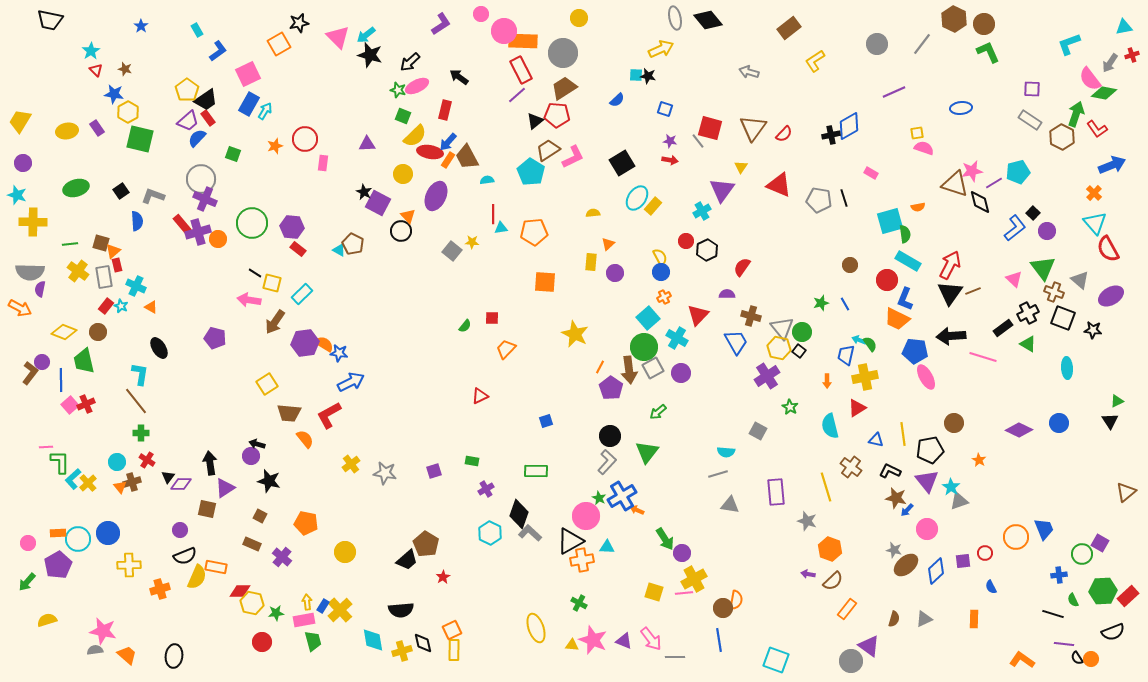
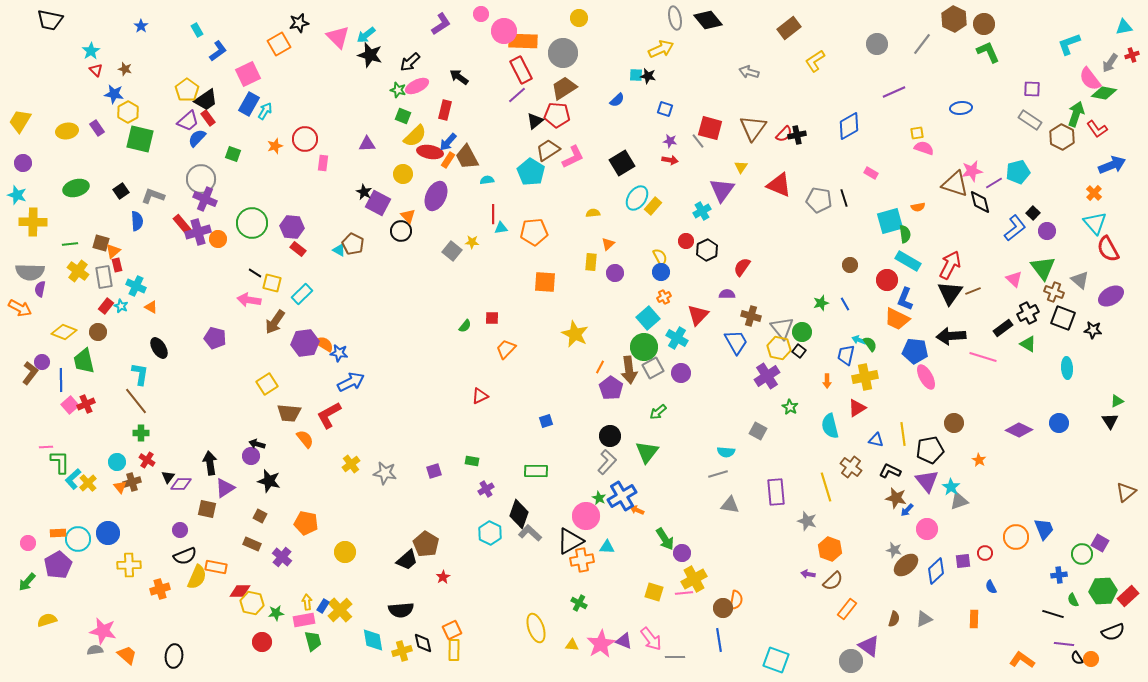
black cross at (831, 135): moved 34 px left
pink star at (593, 640): moved 8 px right, 4 px down; rotated 20 degrees clockwise
